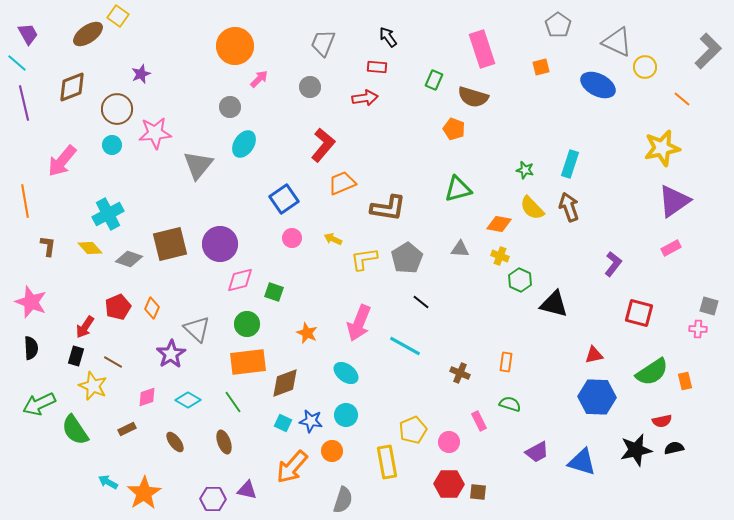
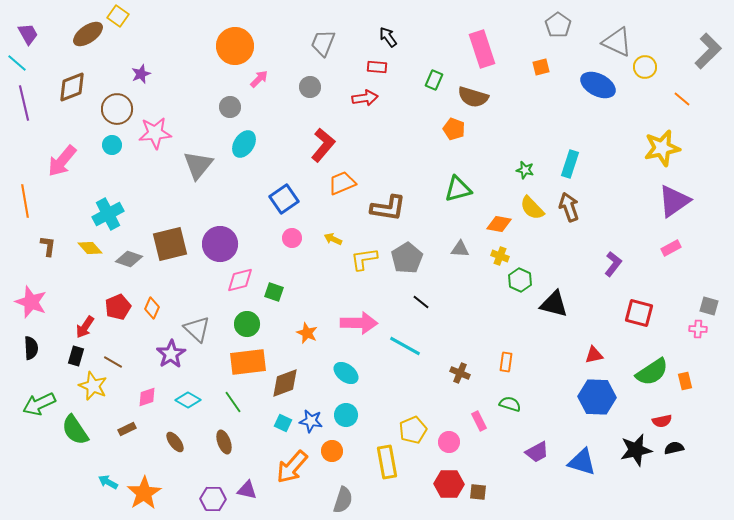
pink arrow at (359, 323): rotated 111 degrees counterclockwise
